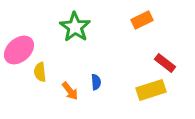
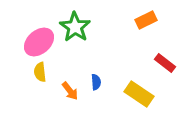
orange rectangle: moved 4 px right
pink ellipse: moved 20 px right, 8 px up
yellow rectangle: moved 12 px left, 4 px down; rotated 52 degrees clockwise
